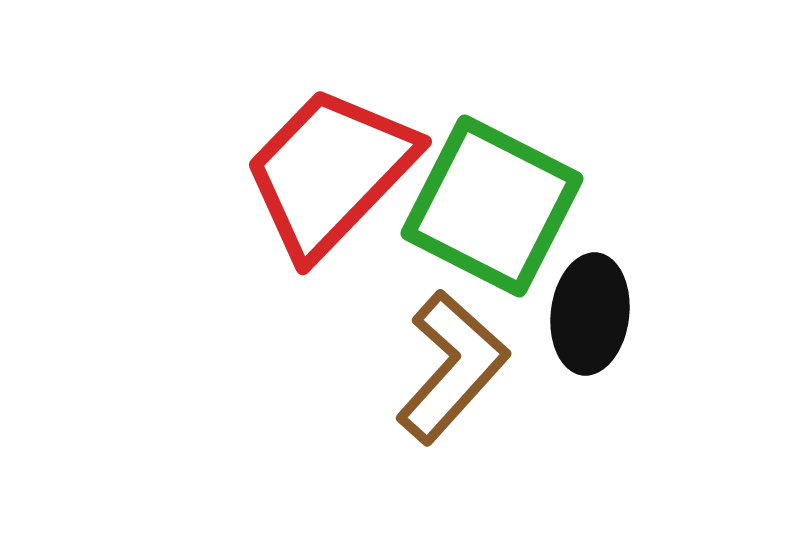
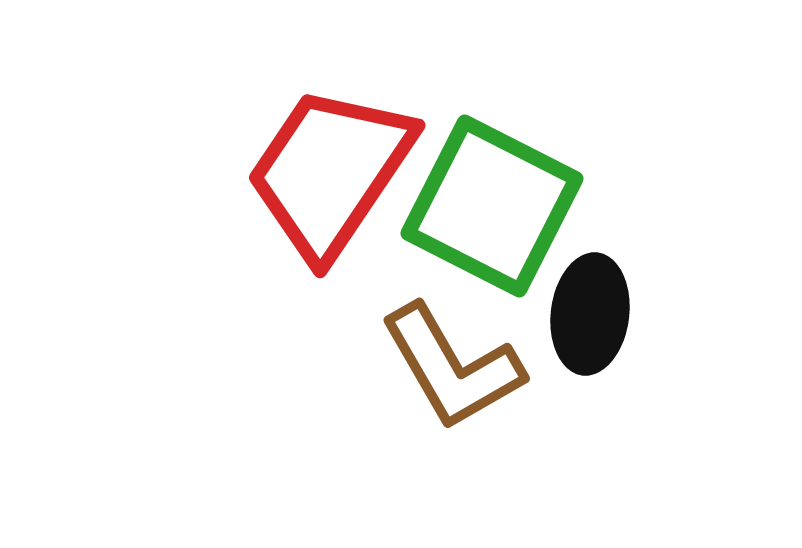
red trapezoid: rotated 10 degrees counterclockwise
brown L-shape: rotated 108 degrees clockwise
